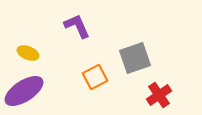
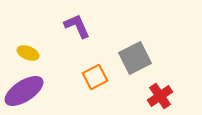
gray square: rotated 8 degrees counterclockwise
red cross: moved 1 px right, 1 px down
